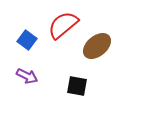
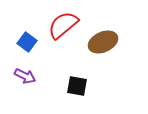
blue square: moved 2 px down
brown ellipse: moved 6 px right, 4 px up; rotated 16 degrees clockwise
purple arrow: moved 2 px left
